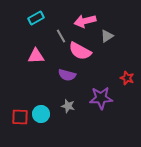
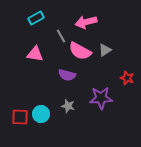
pink arrow: moved 1 px right, 1 px down
gray triangle: moved 2 px left, 14 px down
pink triangle: moved 1 px left, 2 px up; rotated 12 degrees clockwise
